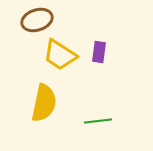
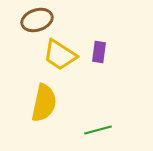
green line: moved 9 px down; rotated 8 degrees counterclockwise
